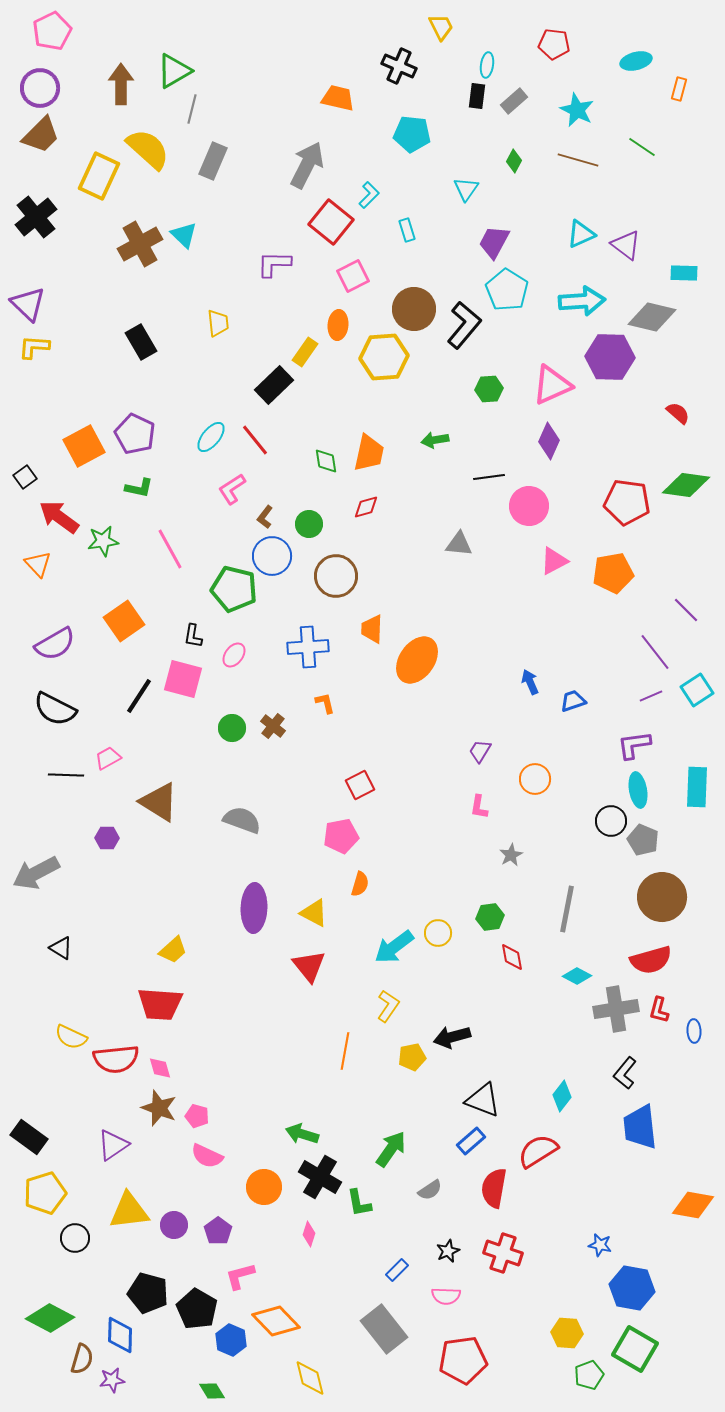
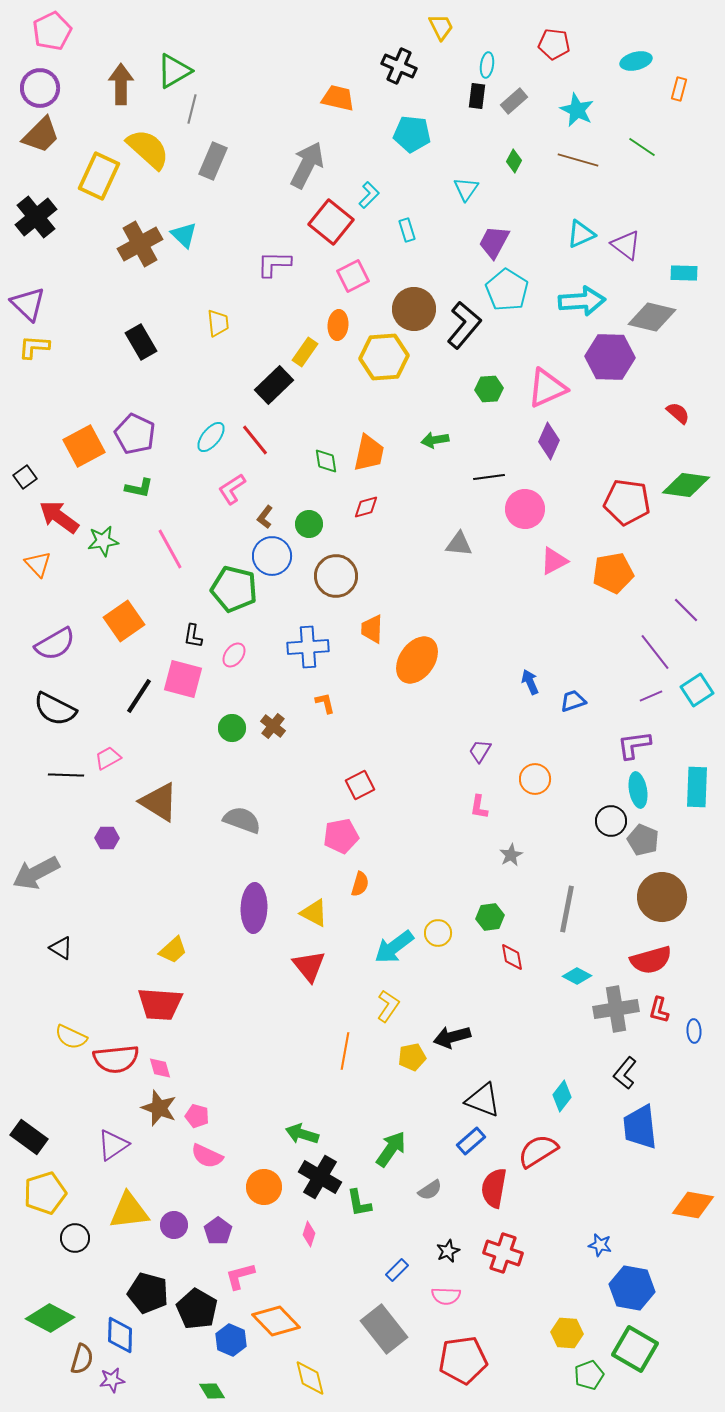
pink triangle at (552, 385): moved 5 px left, 3 px down
pink circle at (529, 506): moved 4 px left, 3 px down
